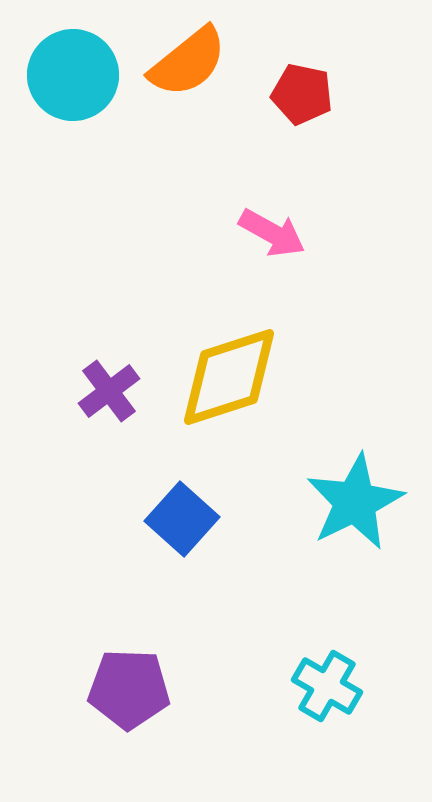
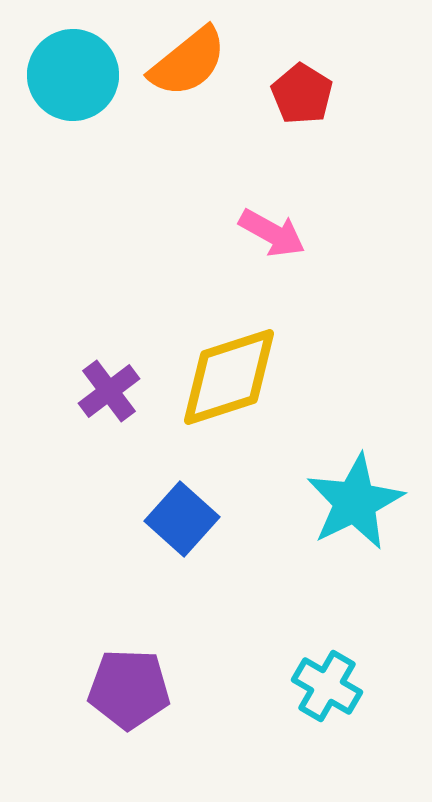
red pentagon: rotated 20 degrees clockwise
